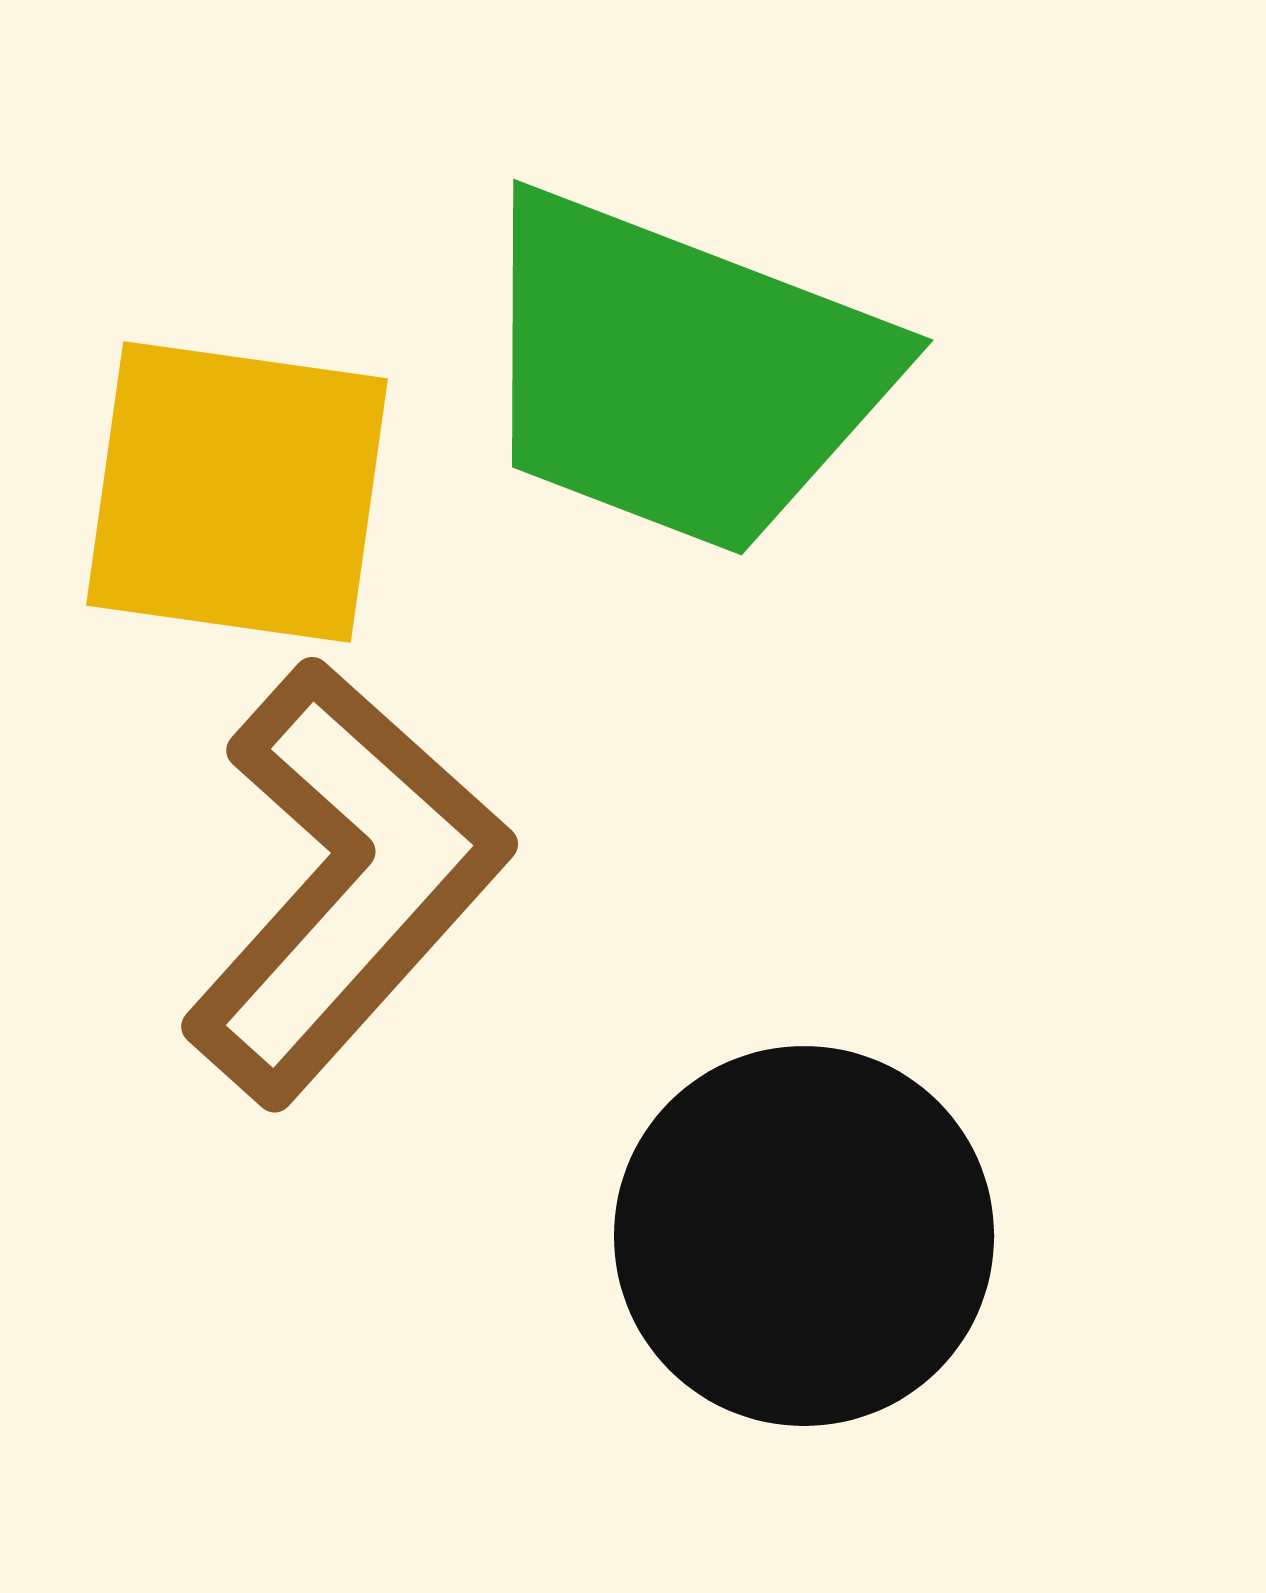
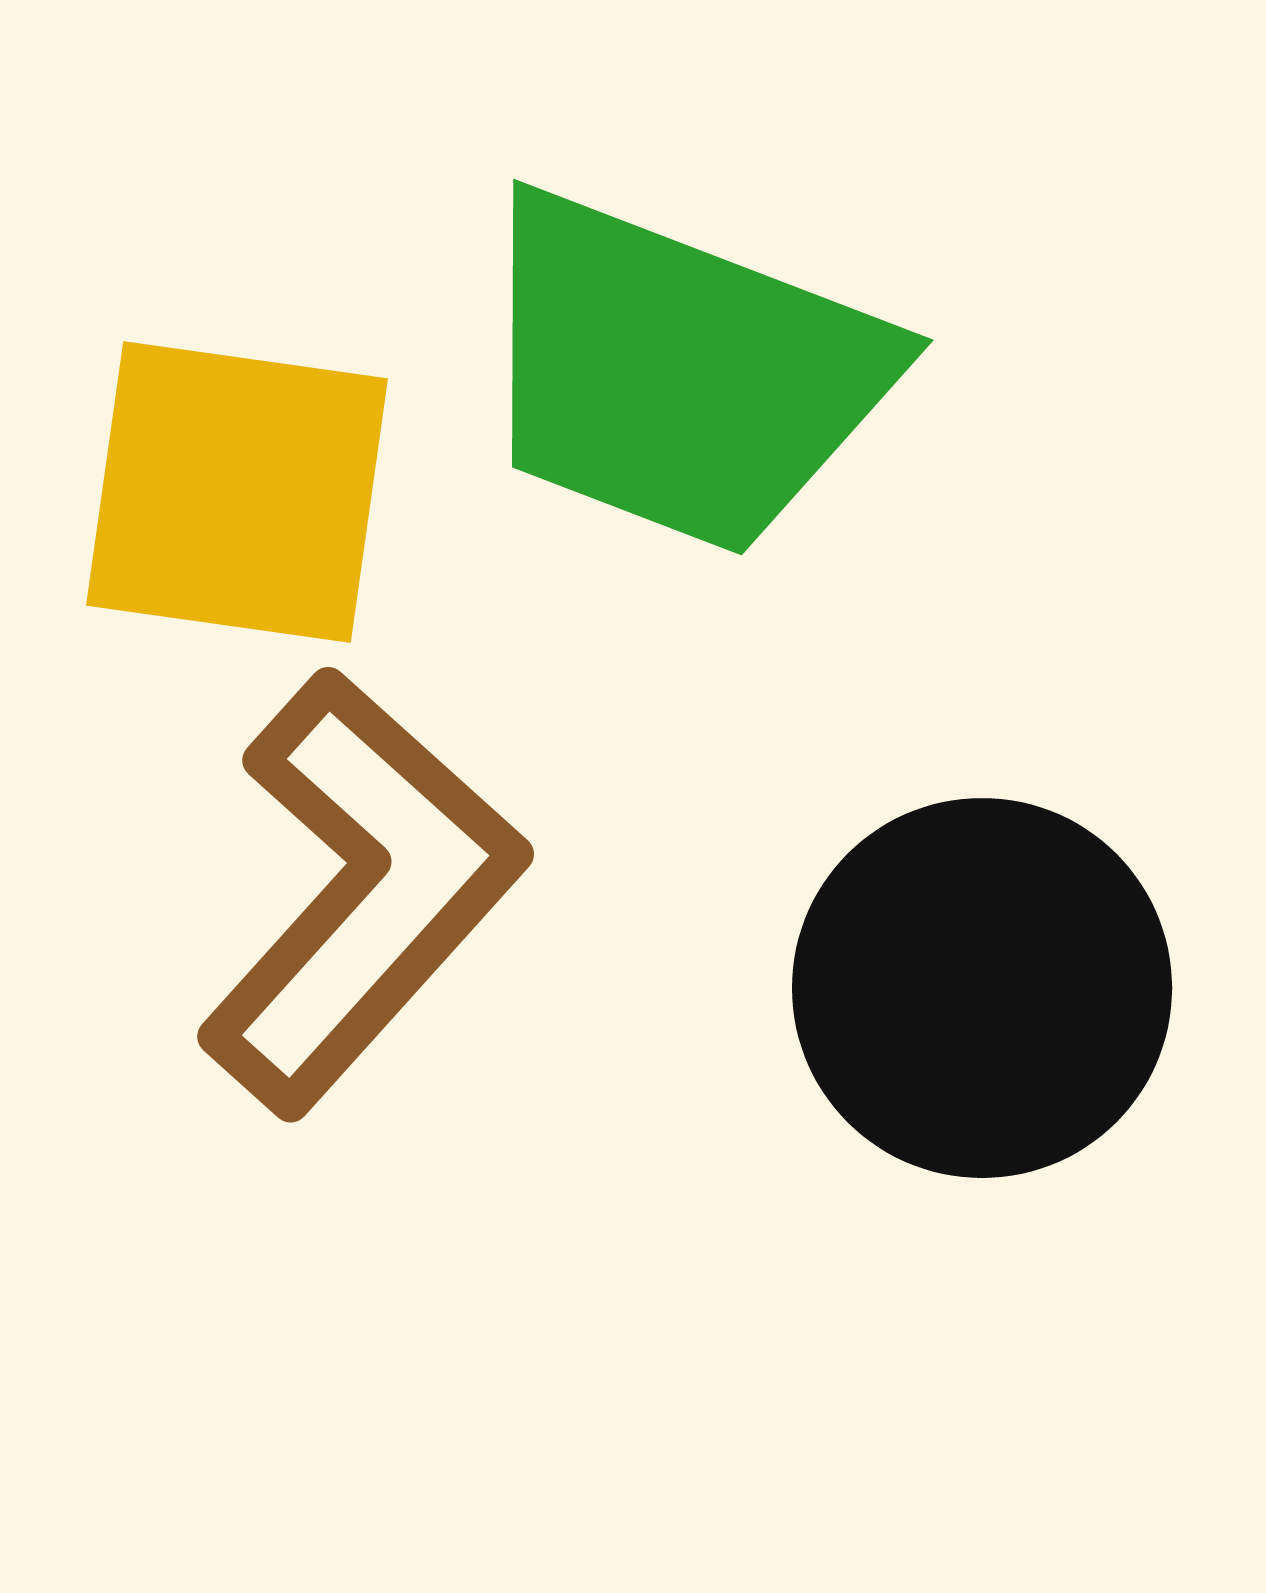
brown L-shape: moved 16 px right, 10 px down
black circle: moved 178 px right, 248 px up
